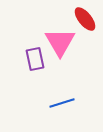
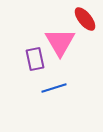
blue line: moved 8 px left, 15 px up
